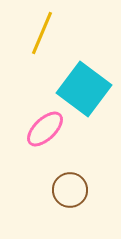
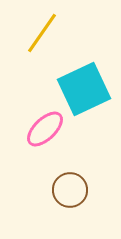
yellow line: rotated 12 degrees clockwise
cyan square: rotated 28 degrees clockwise
